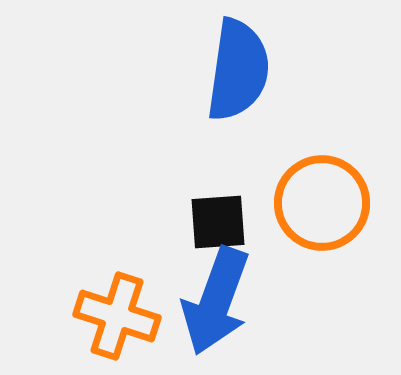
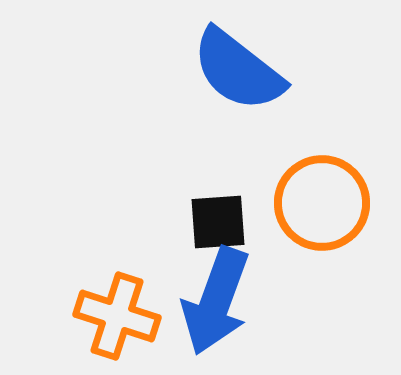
blue semicircle: rotated 120 degrees clockwise
